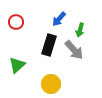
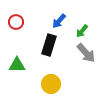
blue arrow: moved 2 px down
green arrow: moved 2 px right, 1 px down; rotated 24 degrees clockwise
gray arrow: moved 12 px right, 3 px down
green triangle: rotated 42 degrees clockwise
